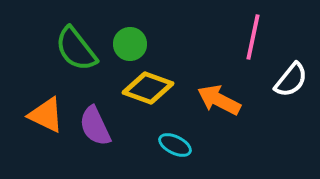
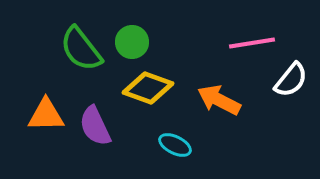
pink line: moved 1 px left, 6 px down; rotated 69 degrees clockwise
green circle: moved 2 px right, 2 px up
green semicircle: moved 5 px right
orange triangle: rotated 27 degrees counterclockwise
